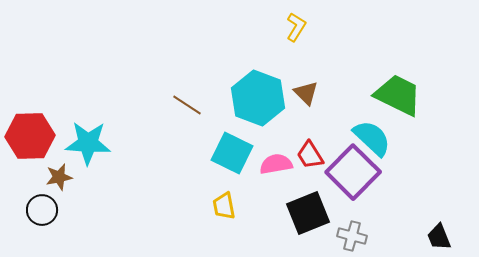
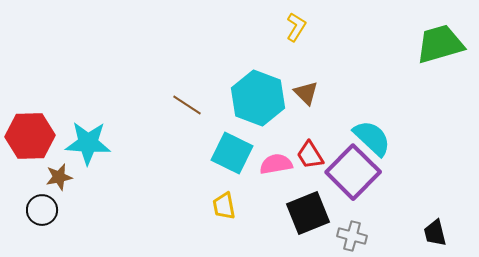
green trapezoid: moved 42 px right, 51 px up; rotated 42 degrees counterclockwise
black trapezoid: moved 4 px left, 4 px up; rotated 8 degrees clockwise
